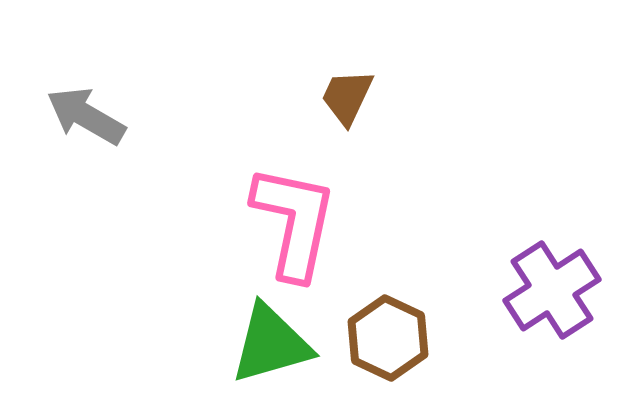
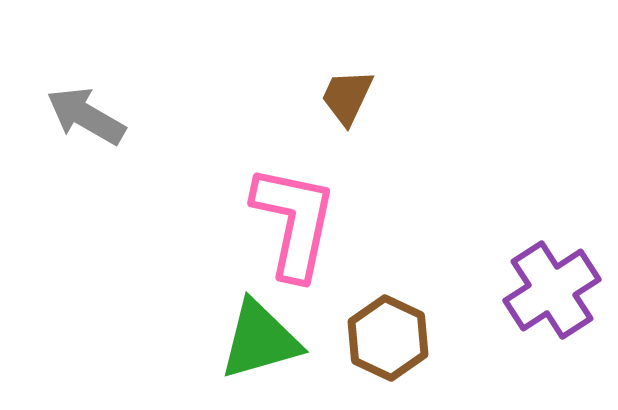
green triangle: moved 11 px left, 4 px up
